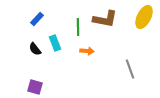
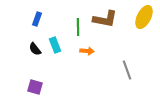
blue rectangle: rotated 24 degrees counterclockwise
cyan rectangle: moved 2 px down
gray line: moved 3 px left, 1 px down
